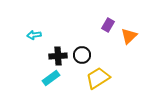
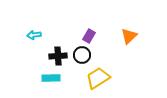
purple rectangle: moved 19 px left, 11 px down
cyan rectangle: rotated 36 degrees clockwise
